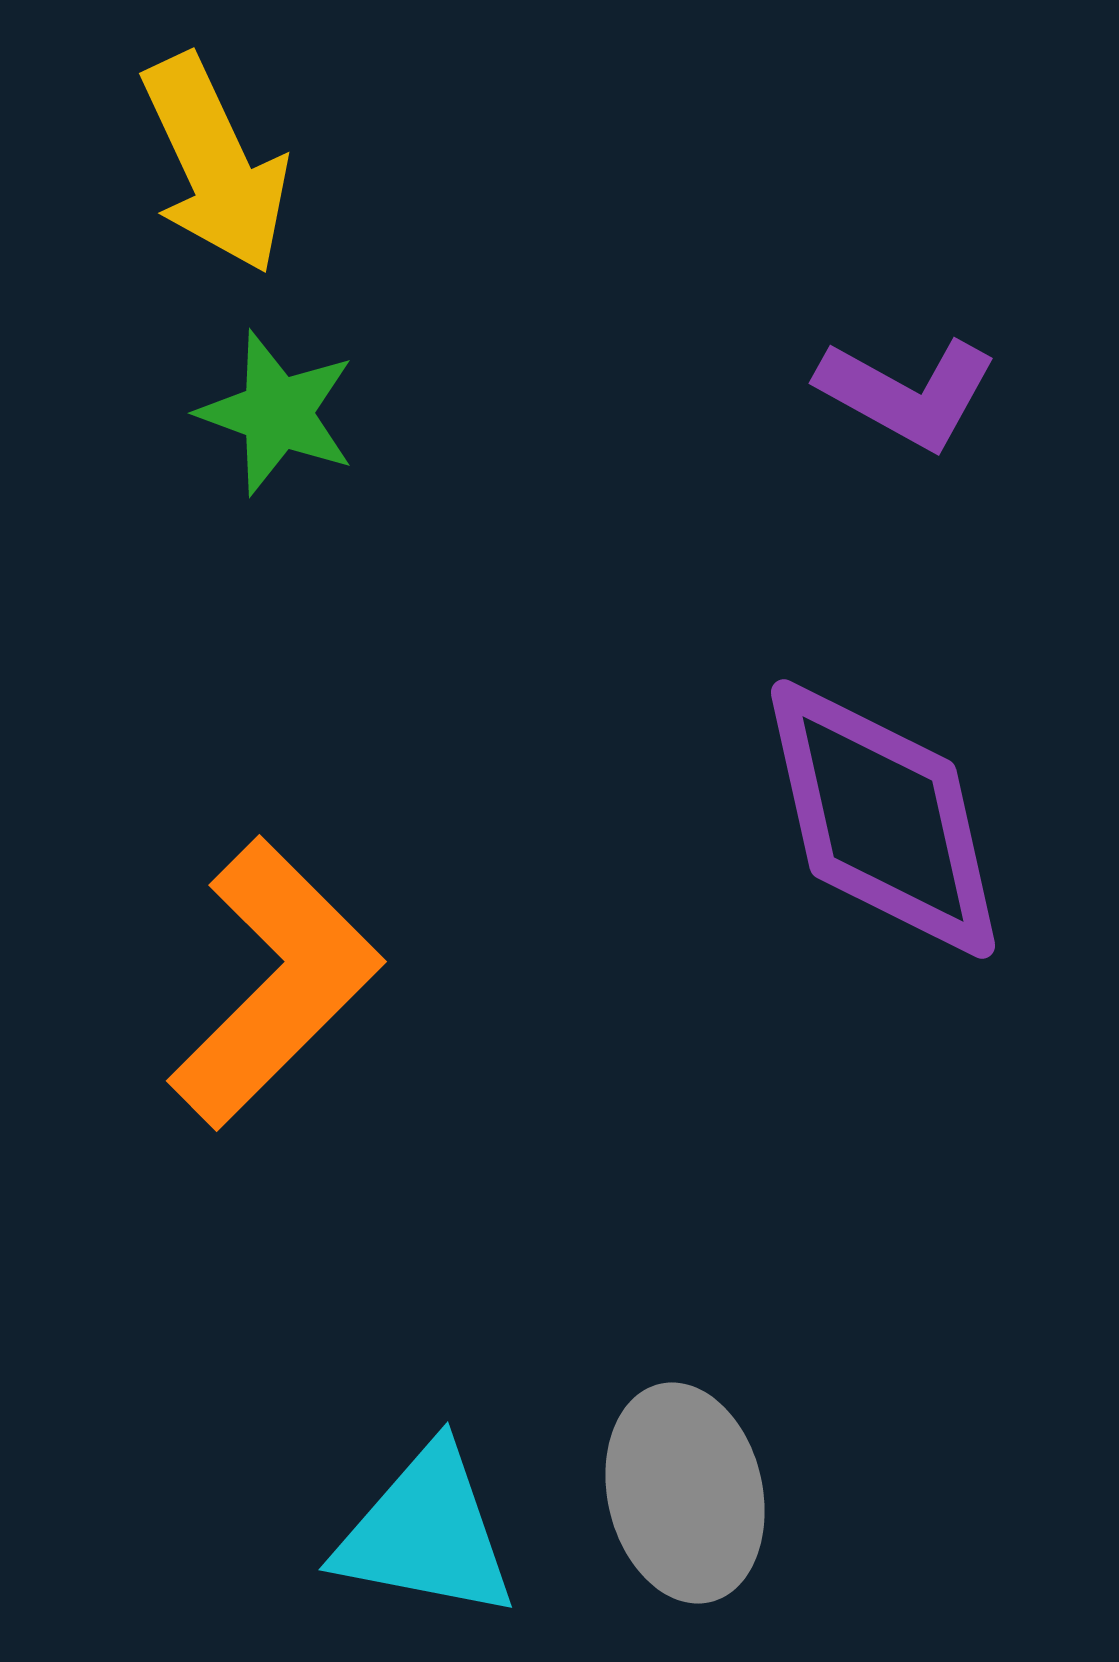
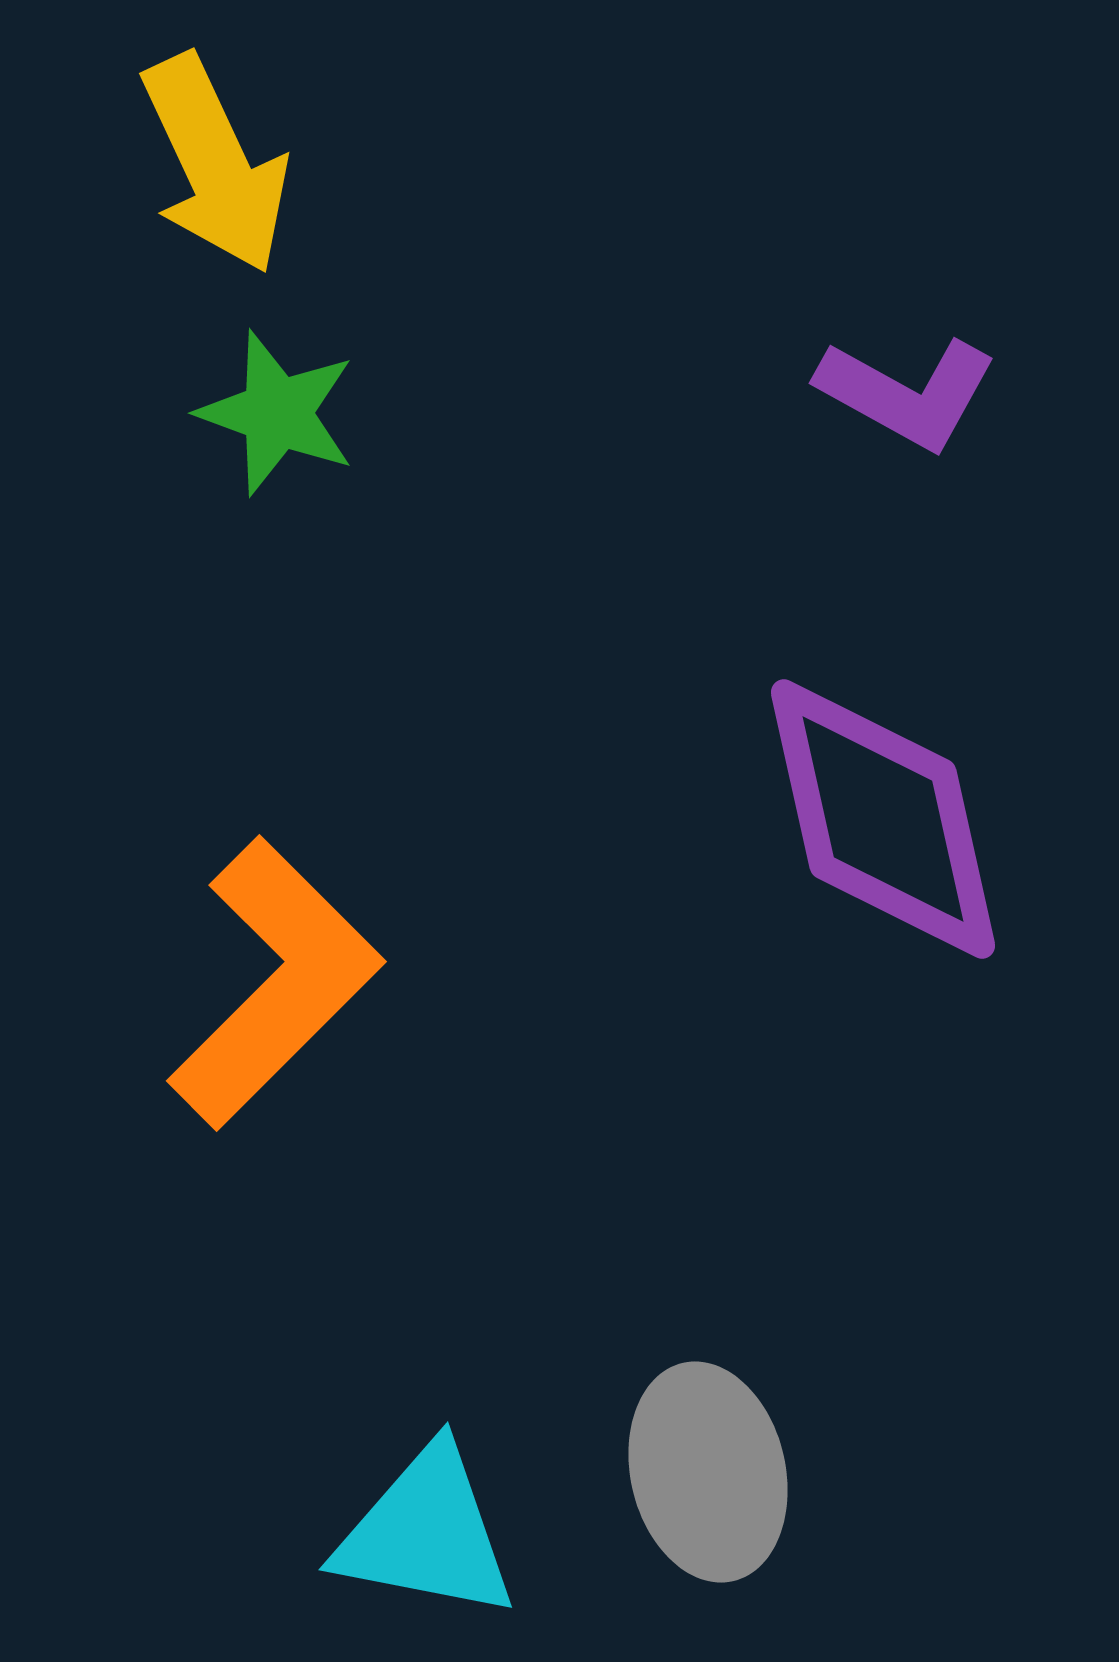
gray ellipse: moved 23 px right, 21 px up
